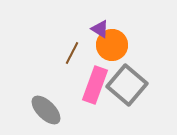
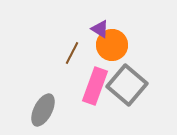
pink rectangle: moved 1 px down
gray ellipse: moved 3 px left; rotated 72 degrees clockwise
